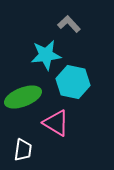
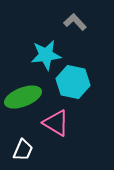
gray L-shape: moved 6 px right, 2 px up
white trapezoid: rotated 15 degrees clockwise
